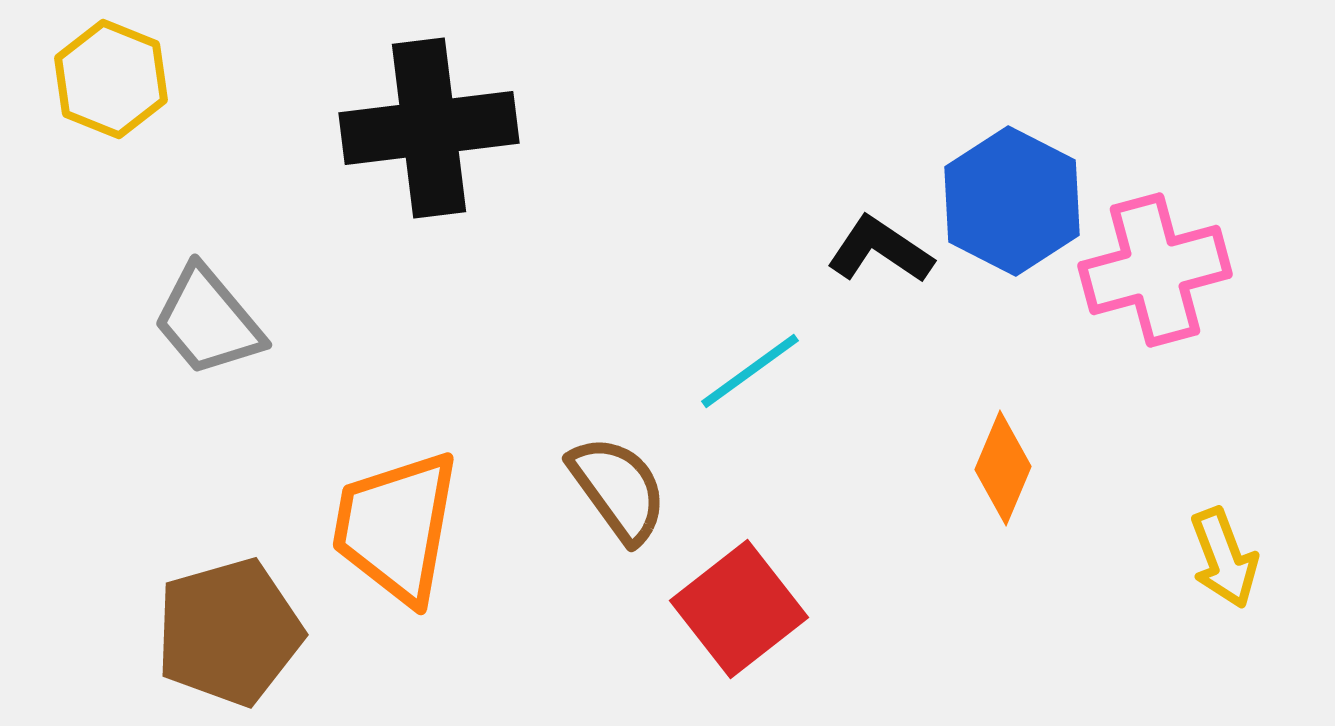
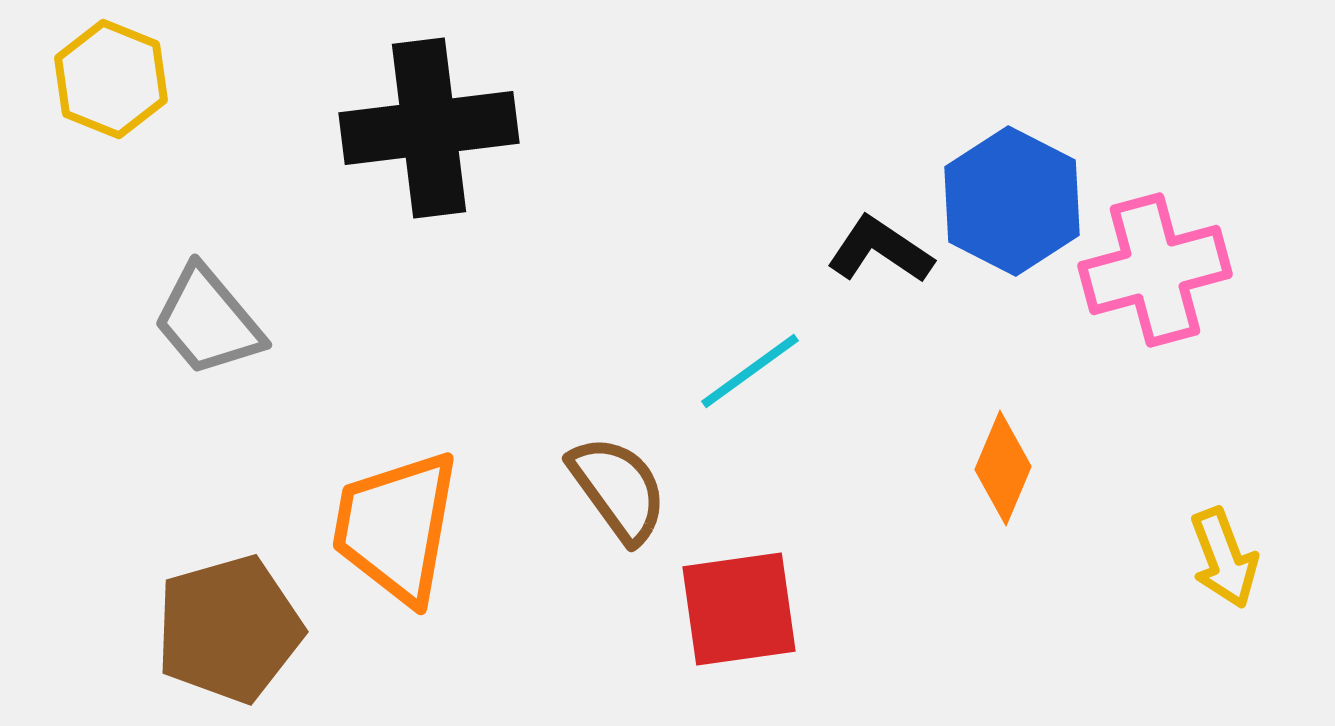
red square: rotated 30 degrees clockwise
brown pentagon: moved 3 px up
